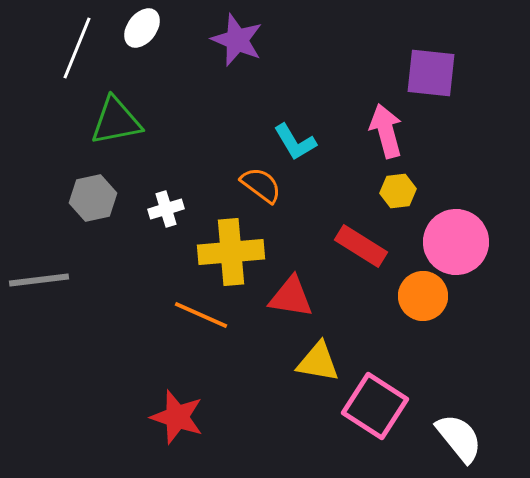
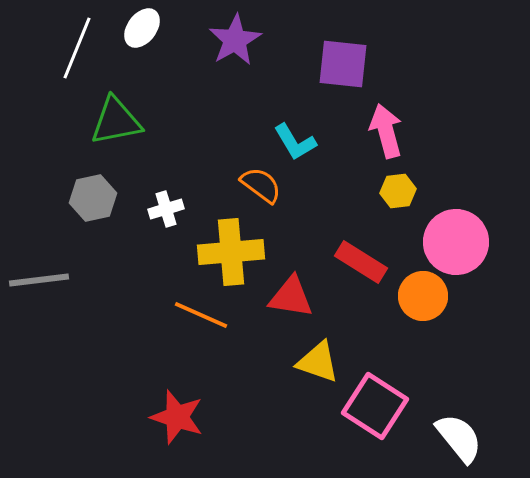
purple star: moved 2 px left; rotated 20 degrees clockwise
purple square: moved 88 px left, 9 px up
red rectangle: moved 16 px down
yellow triangle: rotated 9 degrees clockwise
